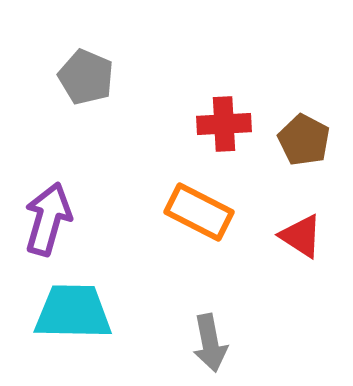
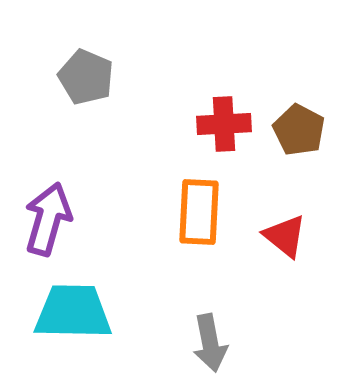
brown pentagon: moved 5 px left, 10 px up
orange rectangle: rotated 66 degrees clockwise
red triangle: moved 16 px left; rotated 6 degrees clockwise
